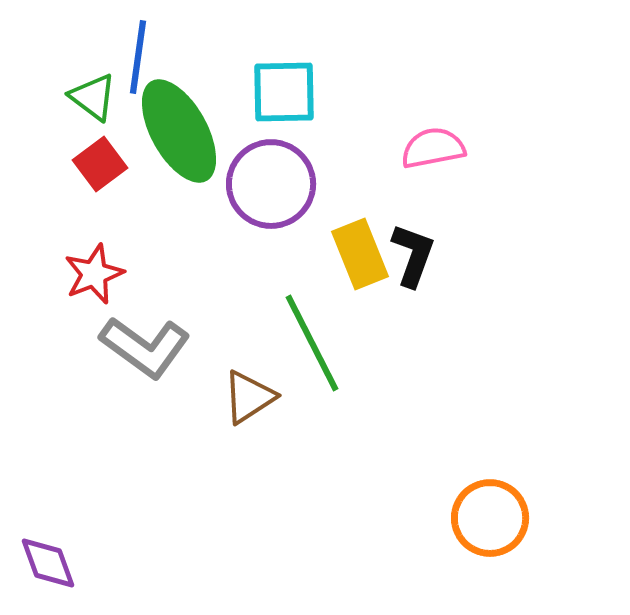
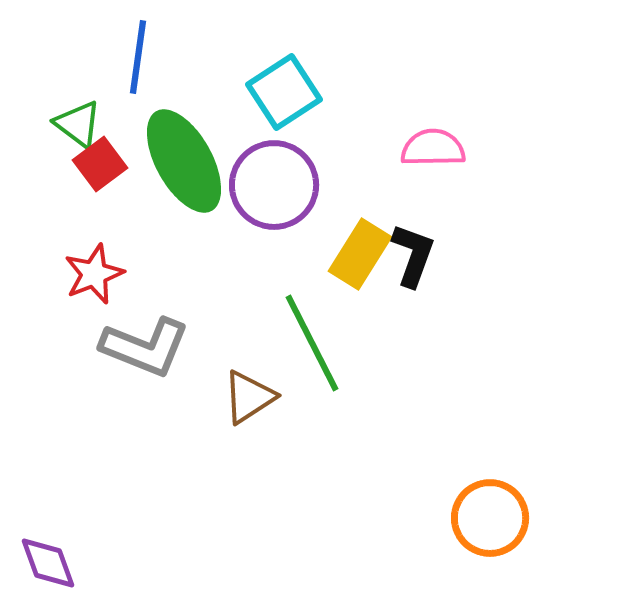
cyan square: rotated 32 degrees counterclockwise
green triangle: moved 15 px left, 27 px down
green ellipse: moved 5 px right, 30 px down
pink semicircle: rotated 10 degrees clockwise
purple circle: moved 3 px right, 1 px down
yellow rectangle: rotated 54 degrees clockwise
gray L-shape: rotated 14 degrees counterclockwise
